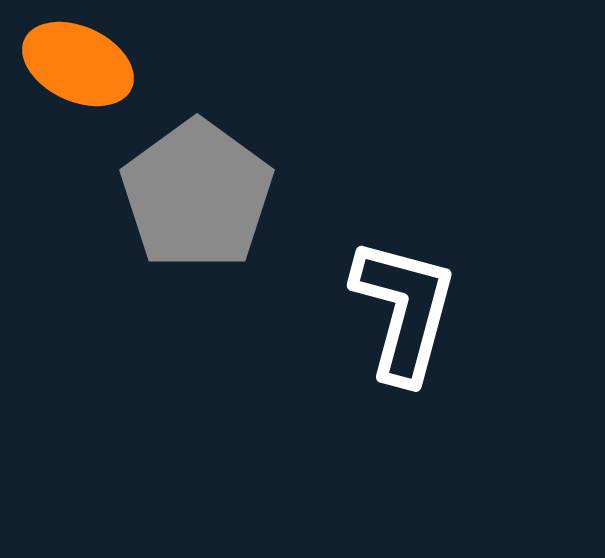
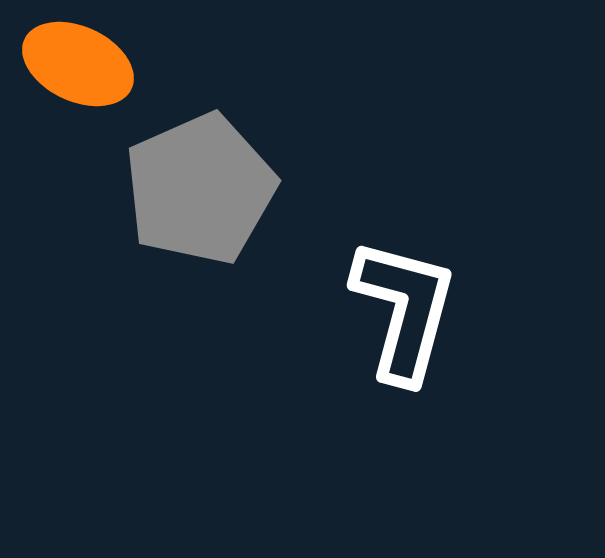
gray pentagon: moved 3 px right, 6 px up; rotated 12 degrees clockwise
